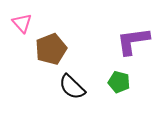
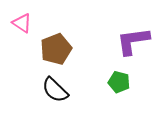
pink triangle: rotated 15 degrees counterclockwise
brown pentagon: moved 5 px right
black semicircle: moved 17 px left, 3 px down
